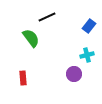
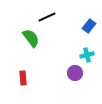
purple circle: moved 1 px right, 1 px up
